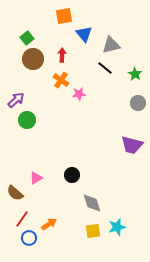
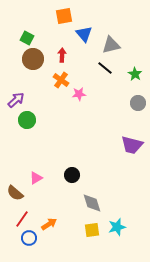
green square: rotated 24 degrees counterclockwise
yellow square: moved 1 px left, 1 px up
